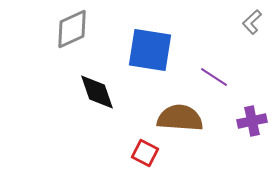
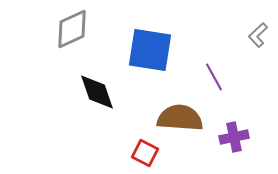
gray L-shape: moved 6 px right, 13 px down
purple line: rotated 28 degrees clockwise
purple cross: moved 18 px left, 16 px down
